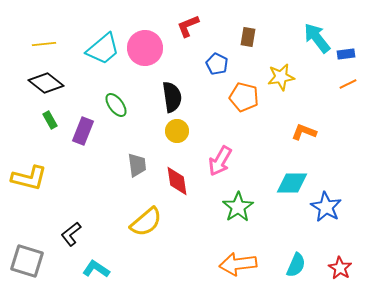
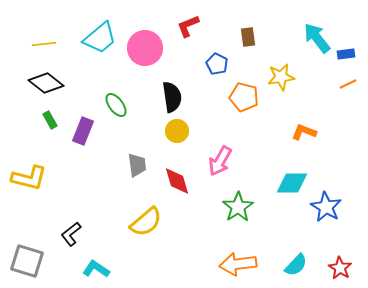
brown rectangle: rotated 18 degrees counterclockwise
cyan trapezoid: moved 3 px left, 11 px up
red diamond: rotated 8 degrees counterclockwise
cyan semicircle: rotated 20 degrees clockwise
